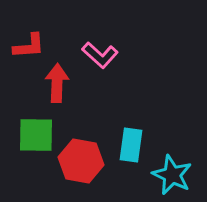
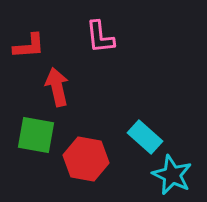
pink L-shape: moved 18 px up; rotated 42 degrees clockwise
red arrow: moved 4 px down; rotated 15 degrees counterclockwise
green square: rotated 9 degrees clockwise
cyan rectangle: moved 14 px right, 8 px up; rotated 56 degrees counterclockwise
red hexagon: moved 5 px right, 2 px up
